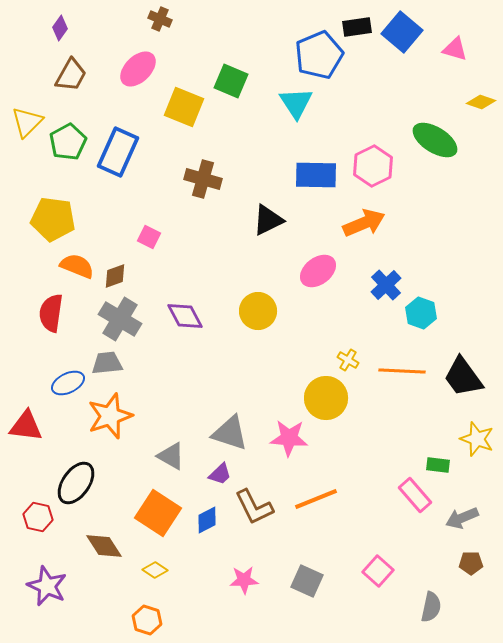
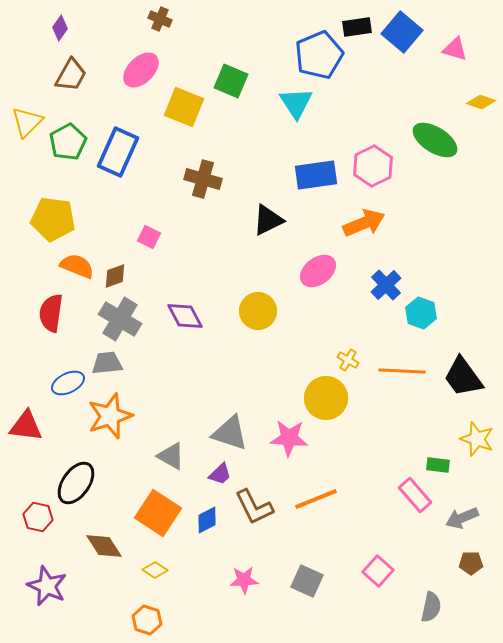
pink ellipse at (138, 69): moved 3 px right, 1 px down
blue rectangle at (316, 175): rotated 9 degrees counterclockwise
